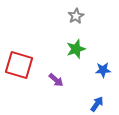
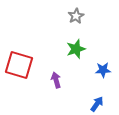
purple arrow: rotated 147 degrees counterclockwise
